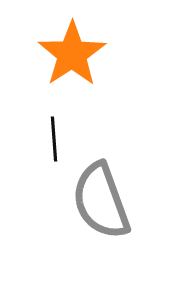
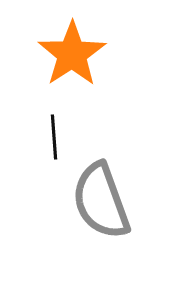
black line: moved 2 px up
